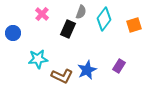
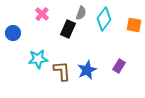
gray semicircle: moved 1 px down
orange square: rotated 28 degrees clockwise
brown L-shape: moved 5 px up; rotated 120 degrees counterclockwise
